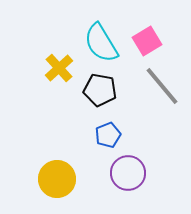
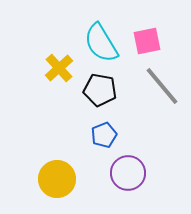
pink square: rotated 20 degrees clockwise
blue pentagon: moved 4 px left
